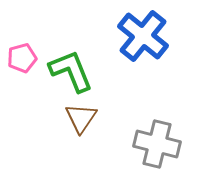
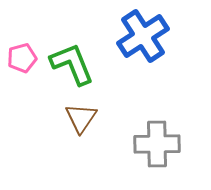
blue cross: rotated 18 degrees clockwise
green L-shape: moved 1 px right, 7 px up
gray cross: rotated 15 degrees counterclockwise
